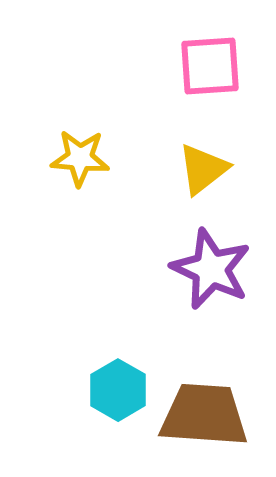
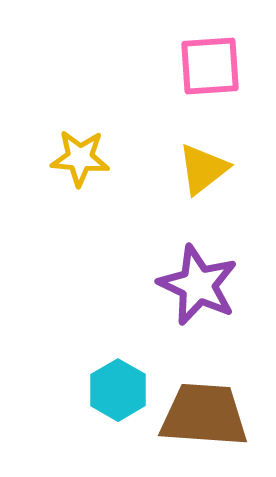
purple star: moved 13 px left, 16 px down
